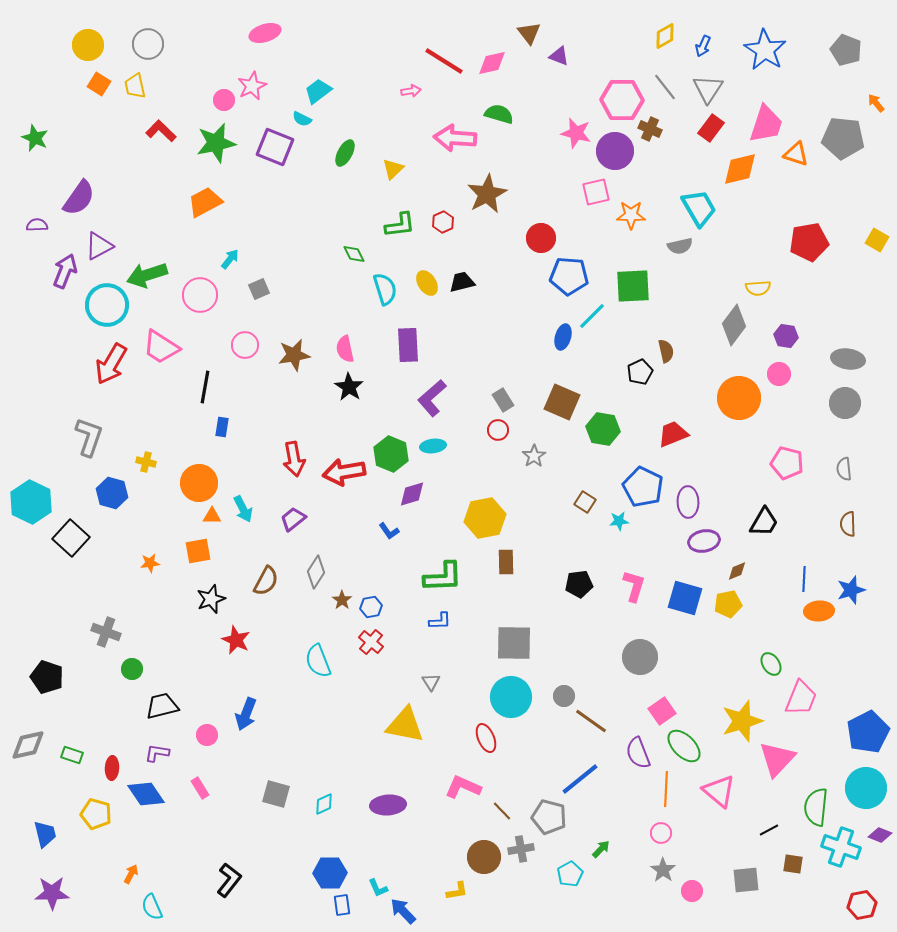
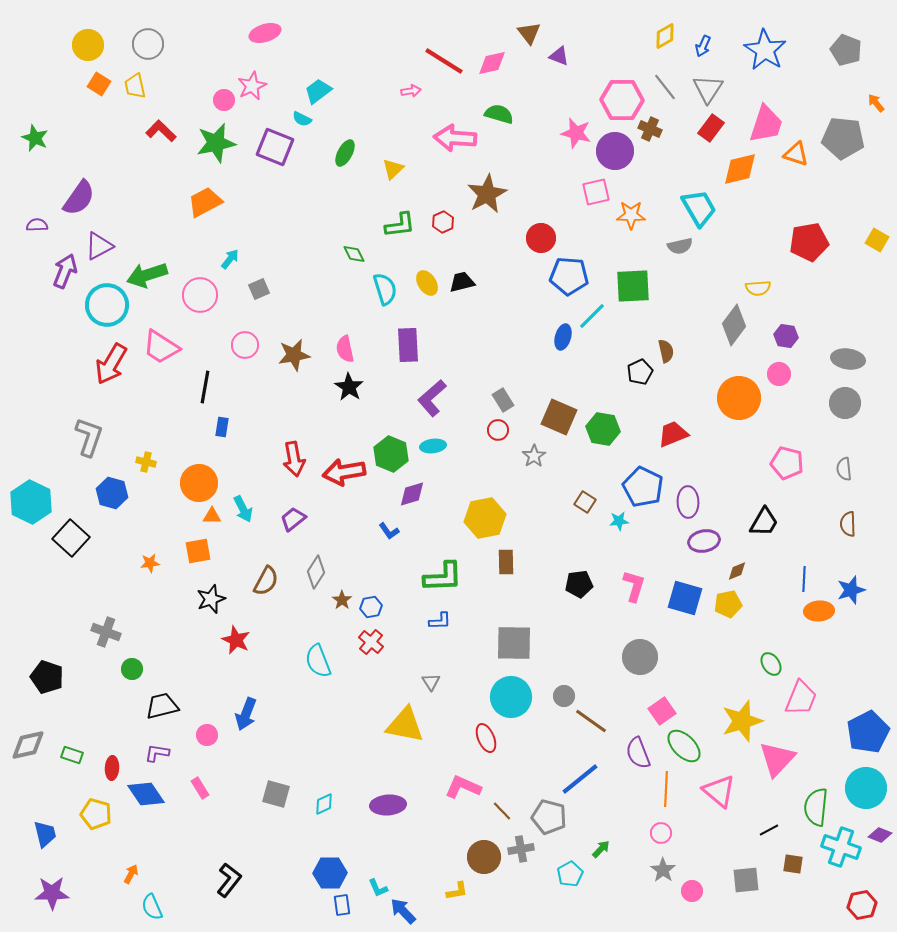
brown square at (562, 402): moved 3 px left, 15 px down
